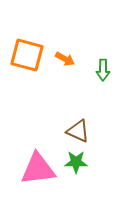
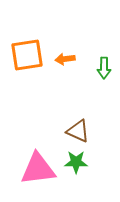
orange square: rotated 24 degrees counterclockwise
orange arrow: rotated 144 degrees clockwise
green arrow: moved 1 px right, 2 px up
